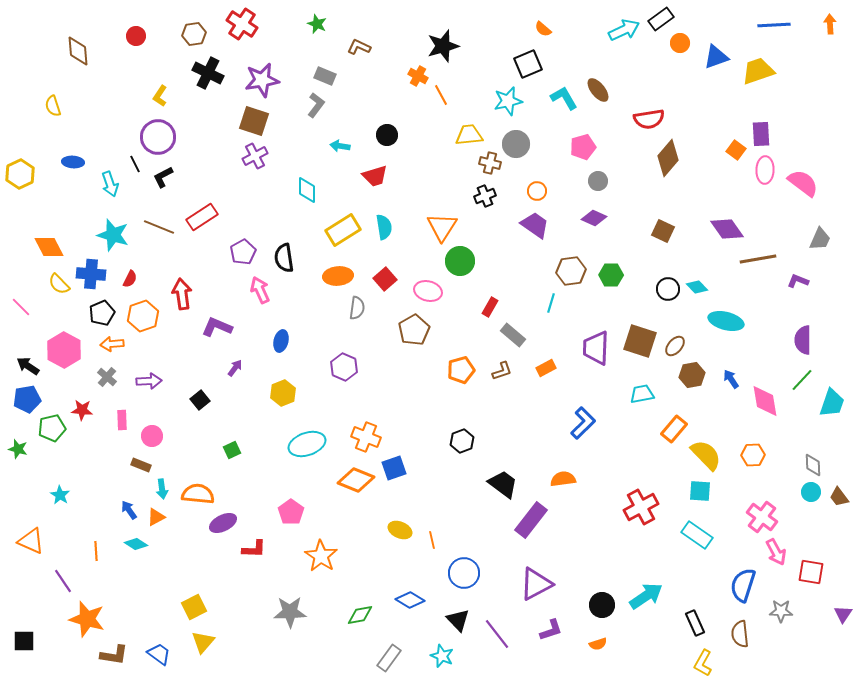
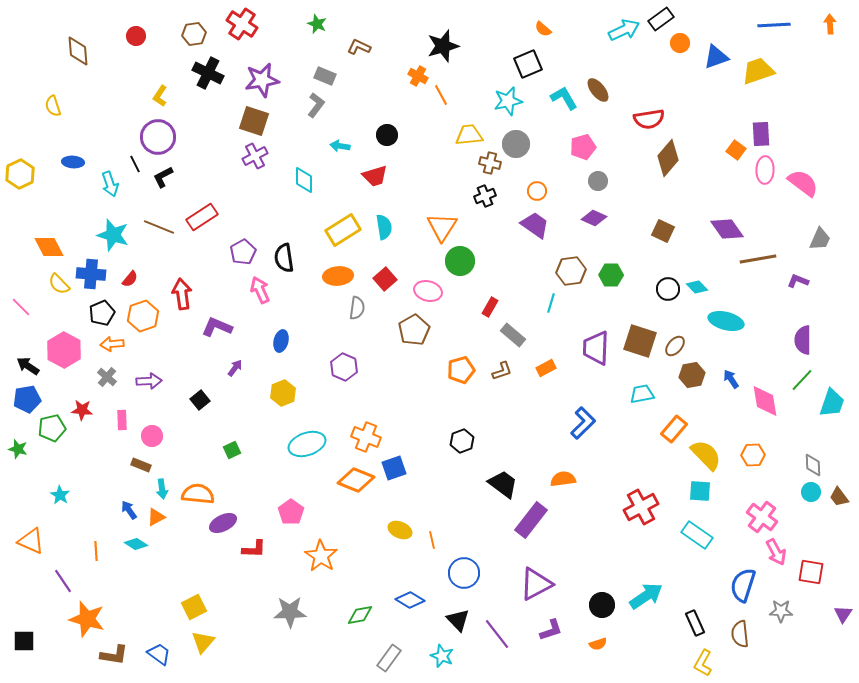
cyan diamond at (307, 190): moved 3 px left, 10 px up
red semicircle at (130, 279): rotated 12 degrees clockwise
